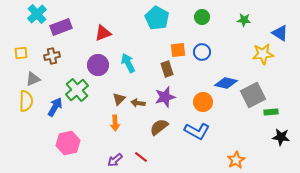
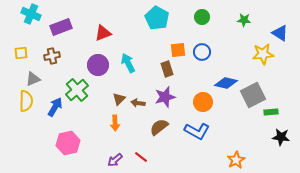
cyan cross: moved 6 px left; rotated 24 degrees counterclockwise
